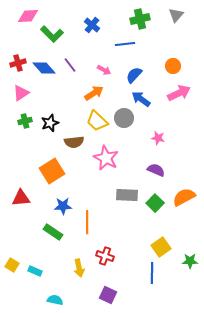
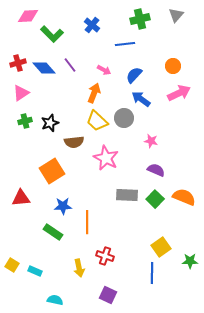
orange arrow at (94, 93): rotated 36 degrees counterclockwise
pink star at (158, 138): moved 7 px left, 3 px down
orange semicircle at (184, 197): rotated 50 degrees clockwise
green square at (155, 203): moved 4 px up
